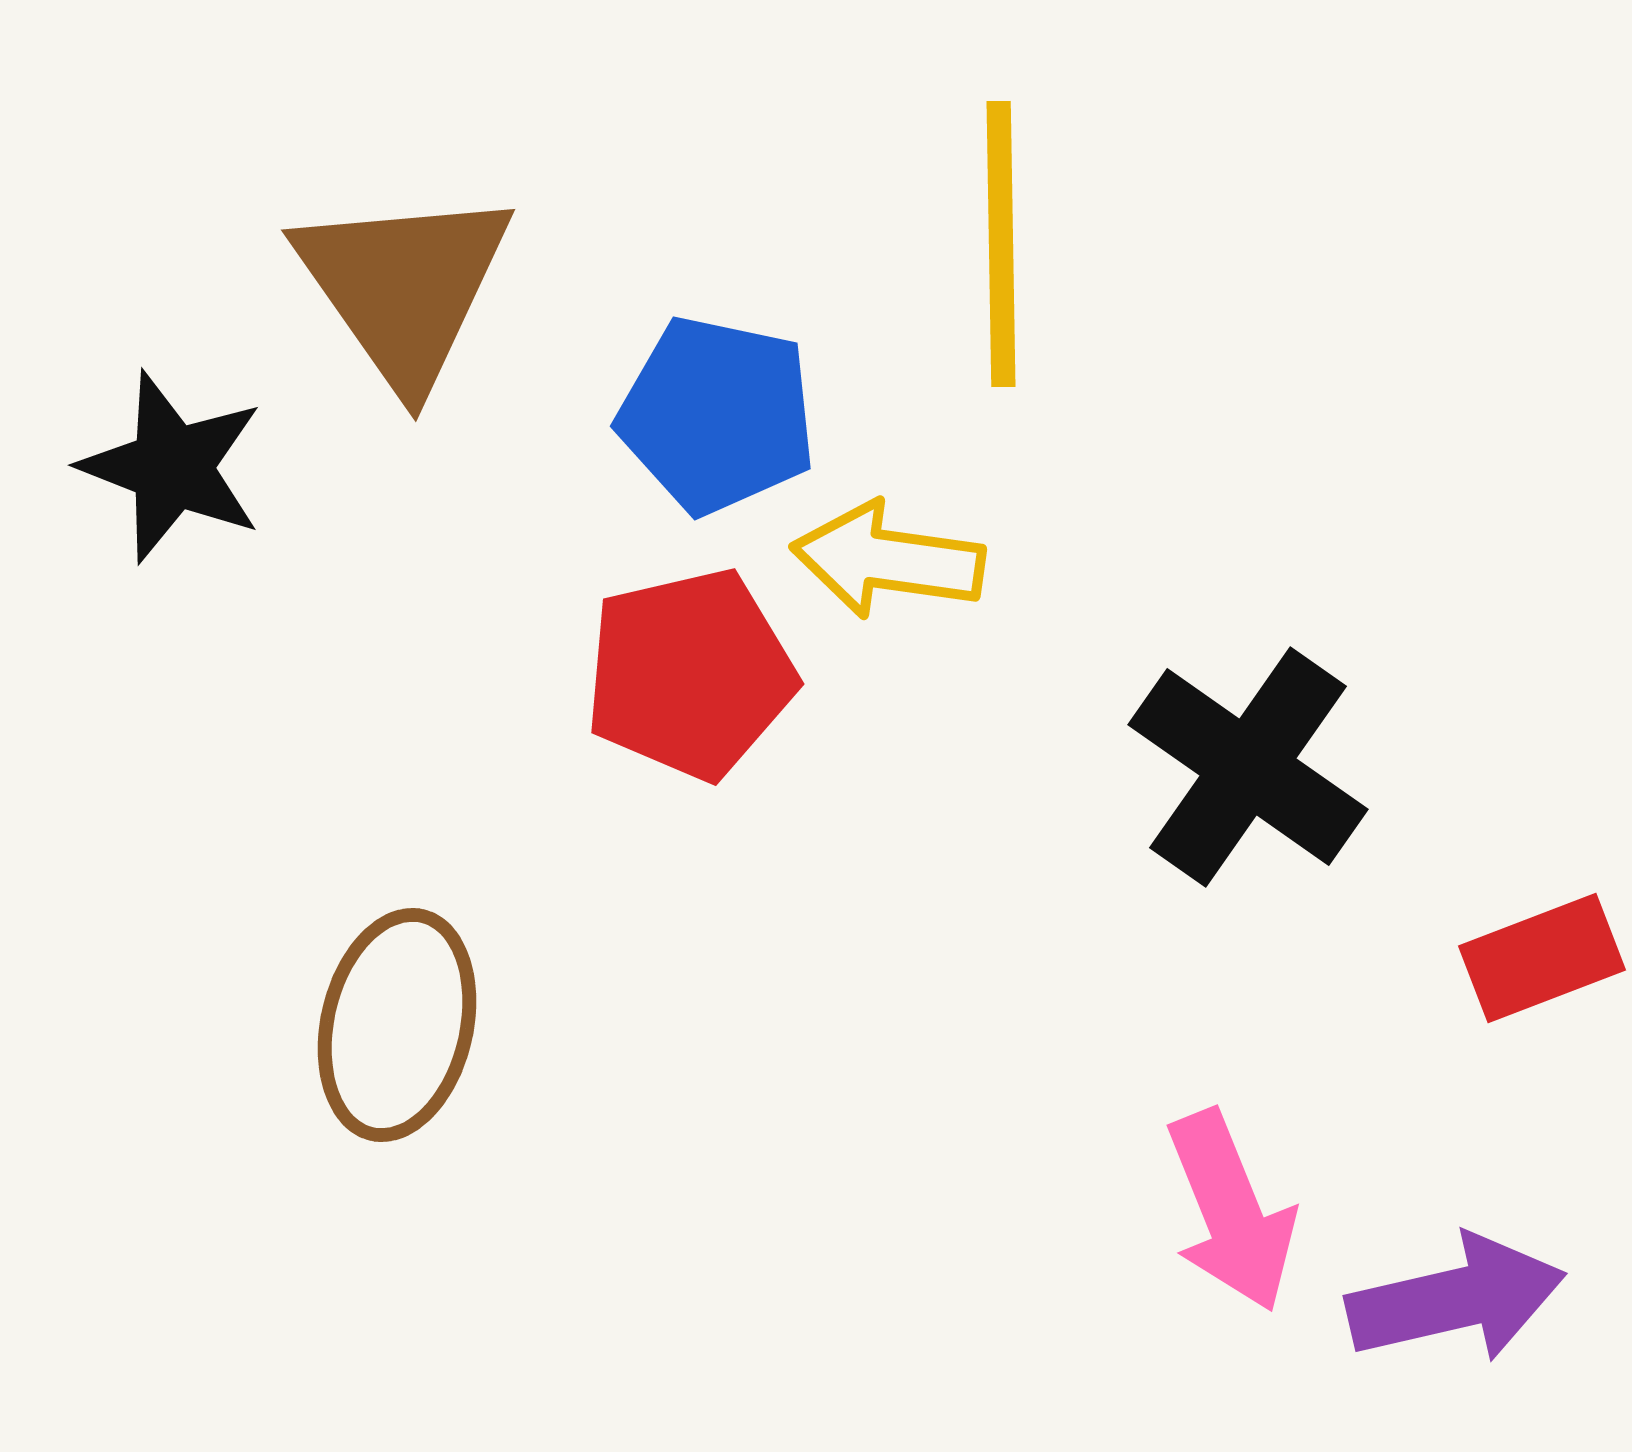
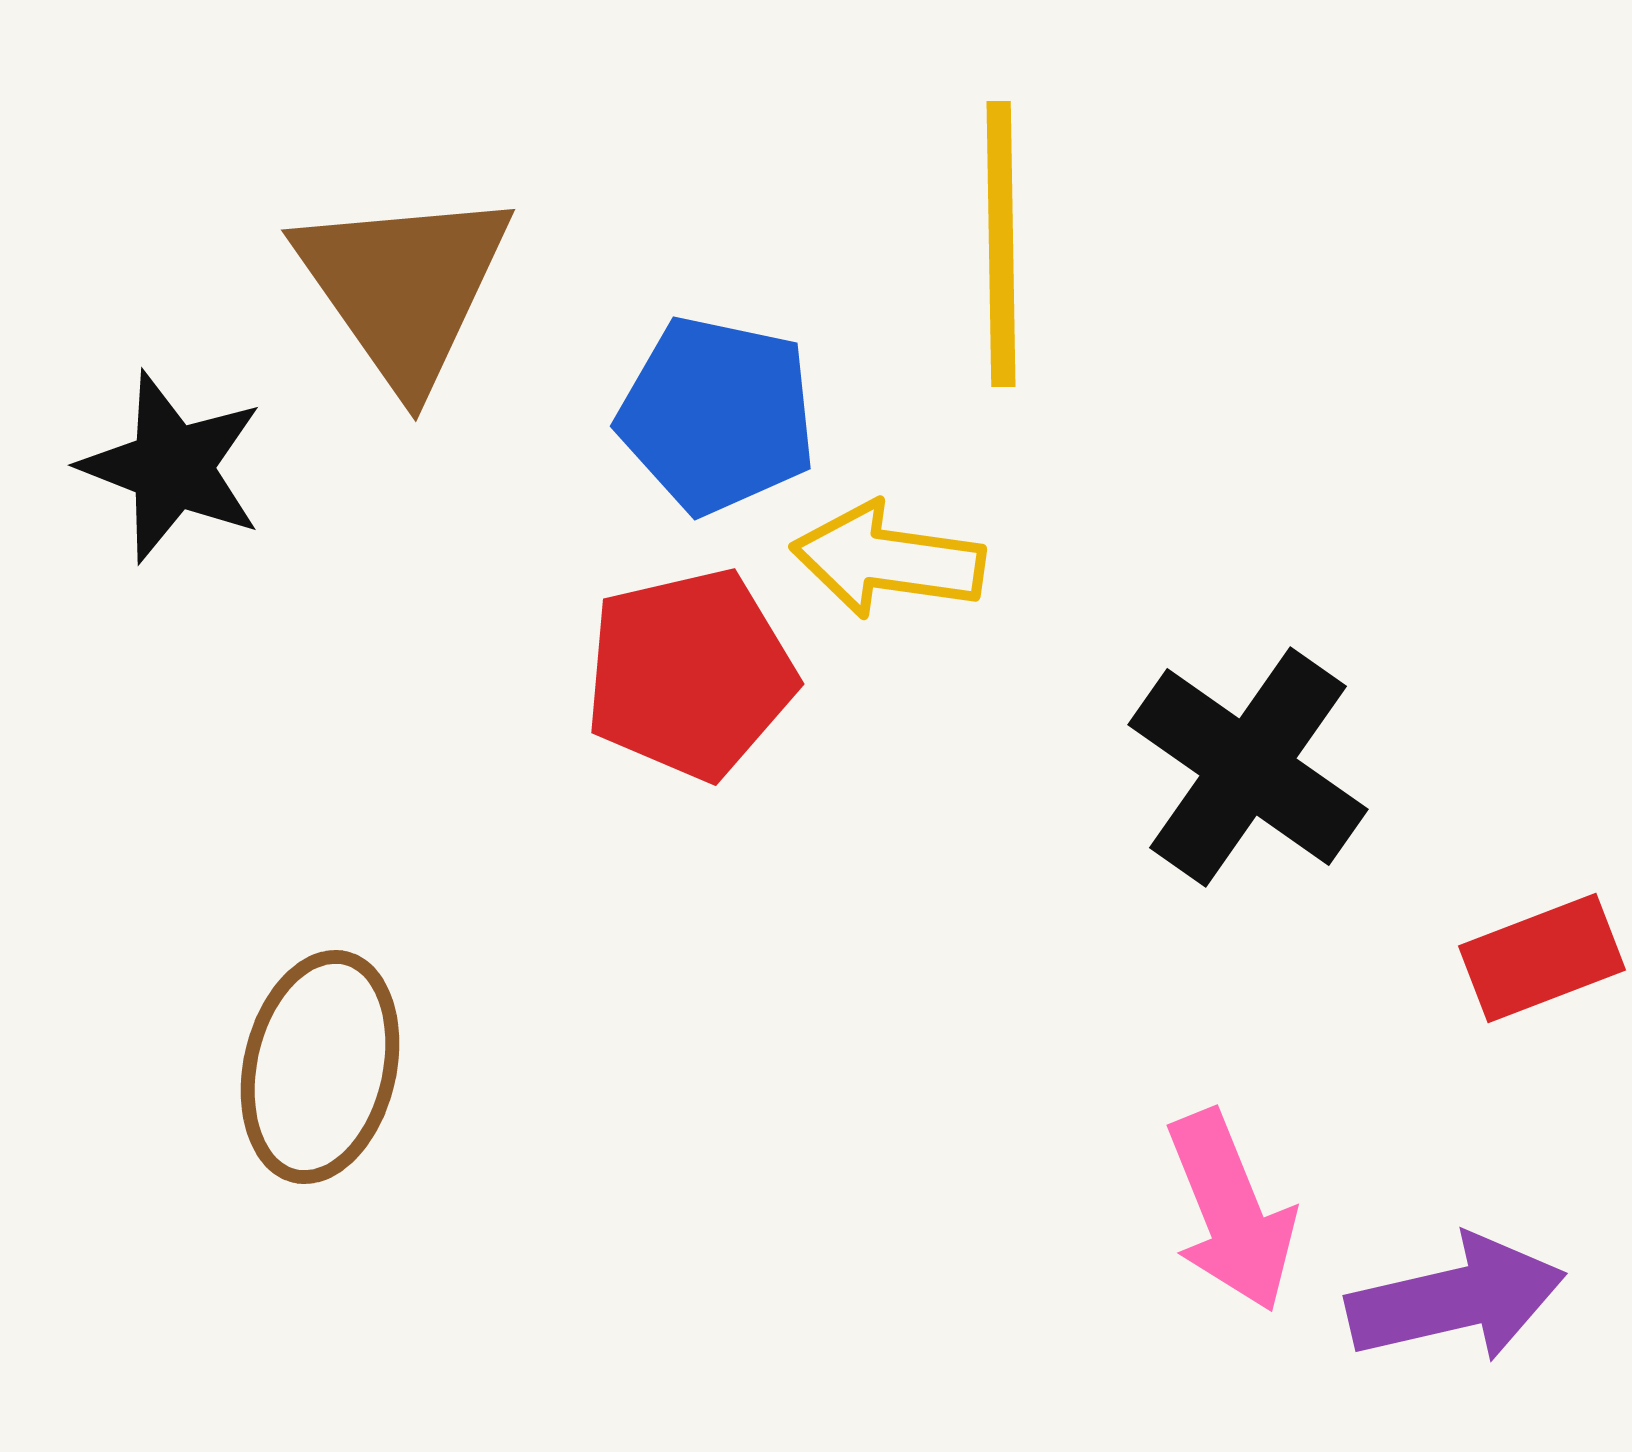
brown ellipse: moved 77 px left, 42 px down
